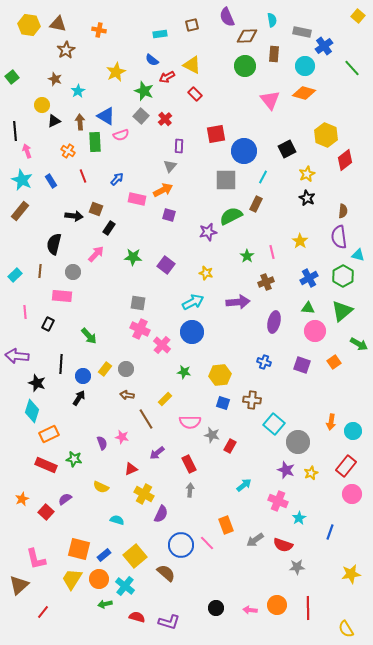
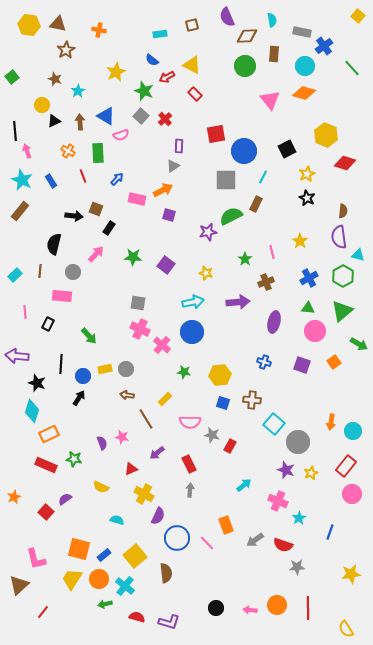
green rectangle at (95, 142): moved 3 px right, 11 px down
red diamond at (345, 160): moved 3 px down; rotated 55 degrees clockwise
gray triangle at (170, 166): moved 3 px right; rotated 16 degrees clockwise
green star at (247, 256): moved 2 px left, 3 px down
cyan arrow at (193, 302): rotated 15 degrees clockwise
yellow rectangle at (105, 369): rotated 40 degrees clockwise
orange star at (22, 499): moved 8 px left, 2 px up
purple semicircle at (161, 514): moved 3 px left, 2 px down
blue circle at (181, 545): moved 4 px left, 7 px up
brown semicircle at (166, 573): rotated 42 degrees clockwise
